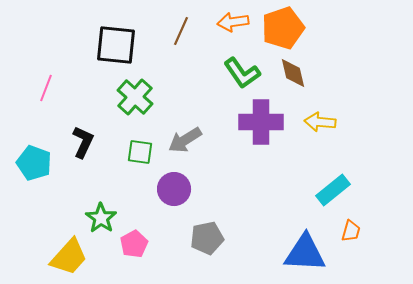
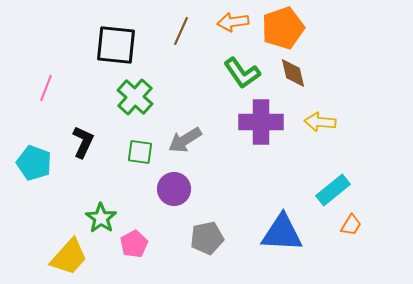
orange trapezoid: moved 6 px up; rotated 15 degrees clockwise
blue triangle: moved 23 px left, 20 px up
